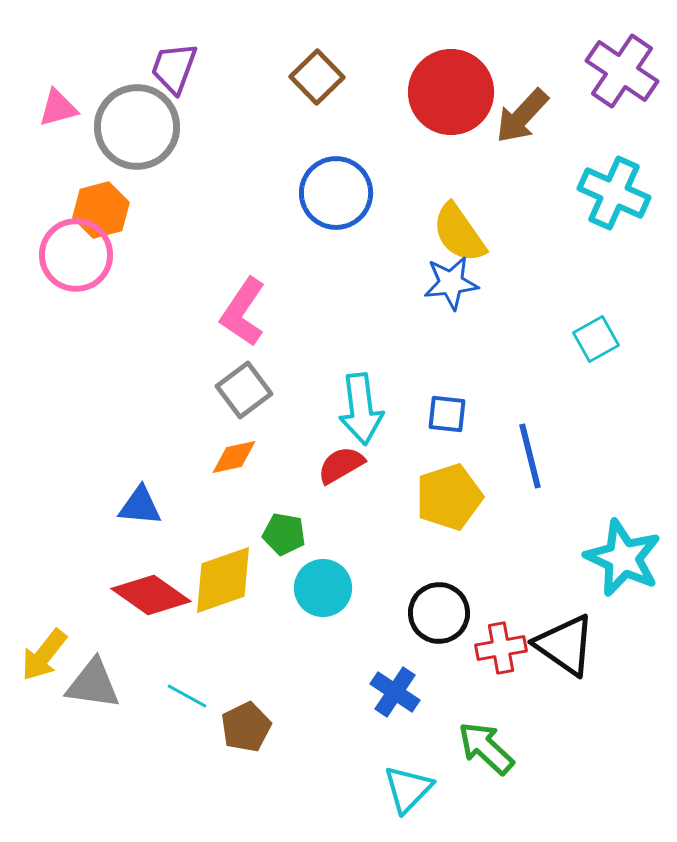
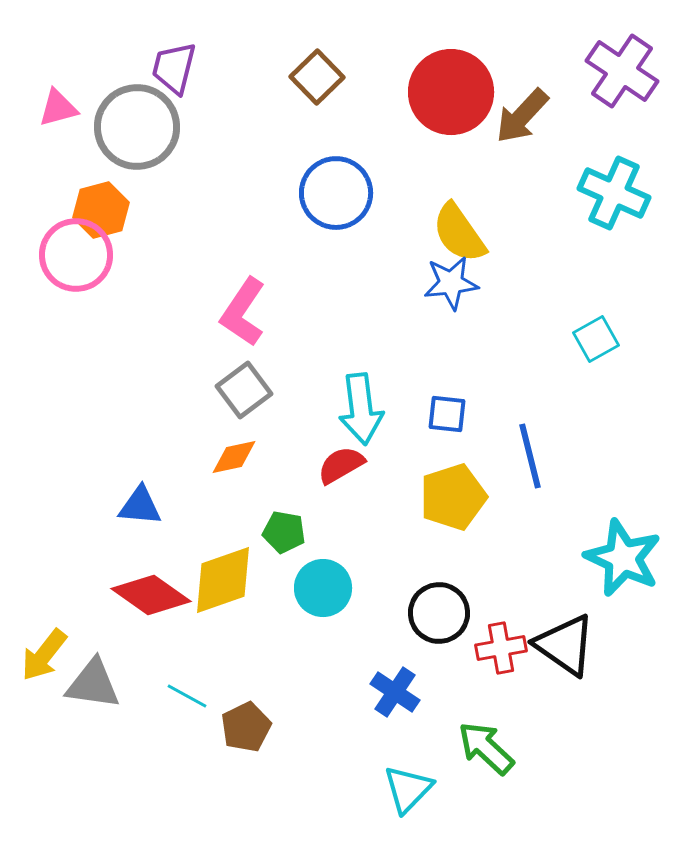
purple trapezoid: rotated 6 degrees counterclockwise
yellow pentagon: moved 4 px right
green pentagon: moved 2 px up
